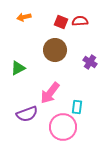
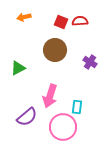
pink arrow: moved 3 px down; rotated 20 degrees counterclockwise
purple semicircle: moved 3 px down; rotated 20 degrees counterclockwise
